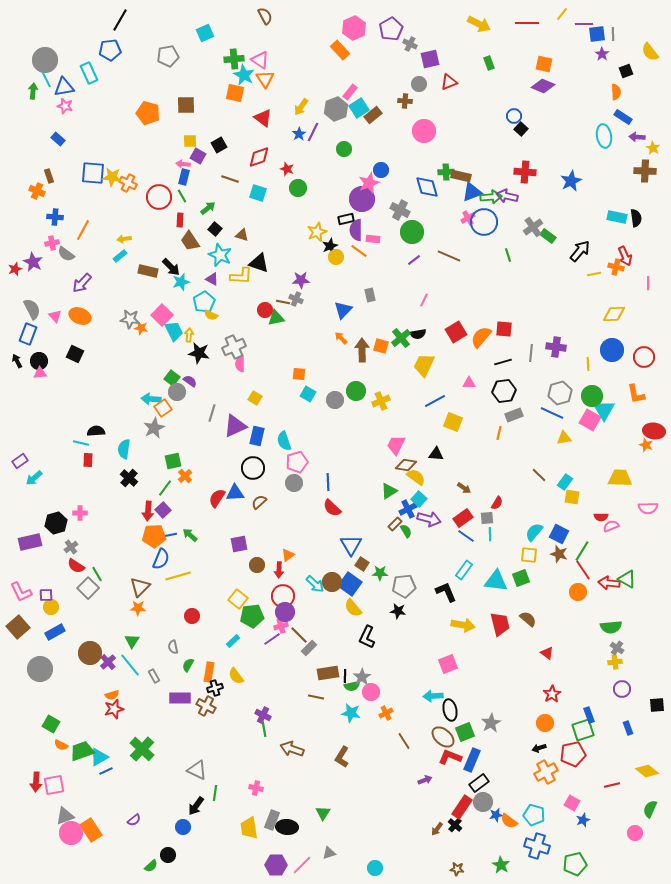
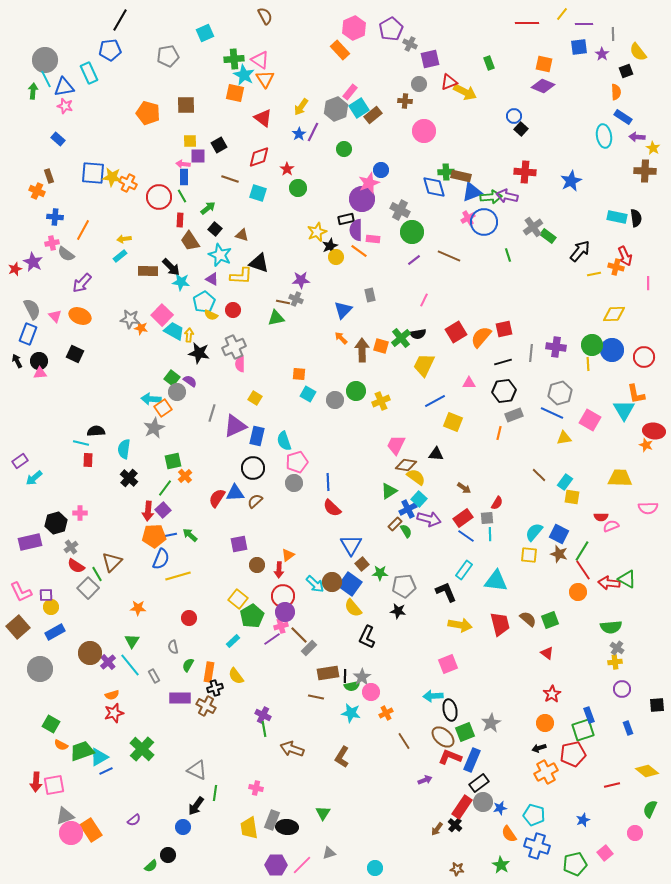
yellow arrow at (479, 24): moved 14 px left, 68 px down
blue square at (597, 34): moved 18 px left, 13 px down
yellow semicircle at (650, 52): moved 12 px left
purple square at (198, 156): rotated 28 degrees counterclockwise
red star at (287, 169): rotated 16 degrees clockwise
blue rectangle at (184, 177): rotated 14 degrees counterclockwise
blue diamond at (427, 187): moved 7 px right
brown rectangle at (148, 271): rotated 12 degrees counterclockwise
cyan star at (181, 282): rotated 24 degrees clockwise
red circle at (265, 310): moved 32 px left
red square at (504, 329): rotated 18 degrees counterclockwise
cyan trapezoid at (174, 331): rotated 35 degrees counterclockwise
green circle at (592, 396): moved 51 px up
cyan triangle at (604, 410): moved 20 px right
brown semicircle at (259, 502): moved 4 px left, 1 px up
brown square at (362, 564): rotated 16 degrees clockwise
green square at (521, 578): moved 29 px right, 42 px down
brown triangle at (140, 587): moved 28 px left, 25 px up
red circle at (192, 616): moved 3 px left, 2 px down
green pentagon at (252, 616): rotated 25 degrees counterclockwise
yellow arrow at (463, 625): moved 3 px left
red star at (114, 709): moved 4 px down
pink square at (572, 803): moved 33 px right, 50 px down; rotated 21 degrees clockwise
blue star at (496, 815): moved 4 px right, 7 px up
orange semicircle at (509, 821): moved 13 px down; rotated 18 degrees clockwise
